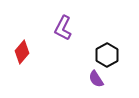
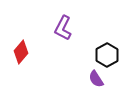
red diamond: moved 1 px left
